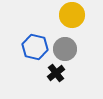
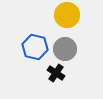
yellow circle: moved 5 px left
black cross: rotated 18 degrees counterclockwise
